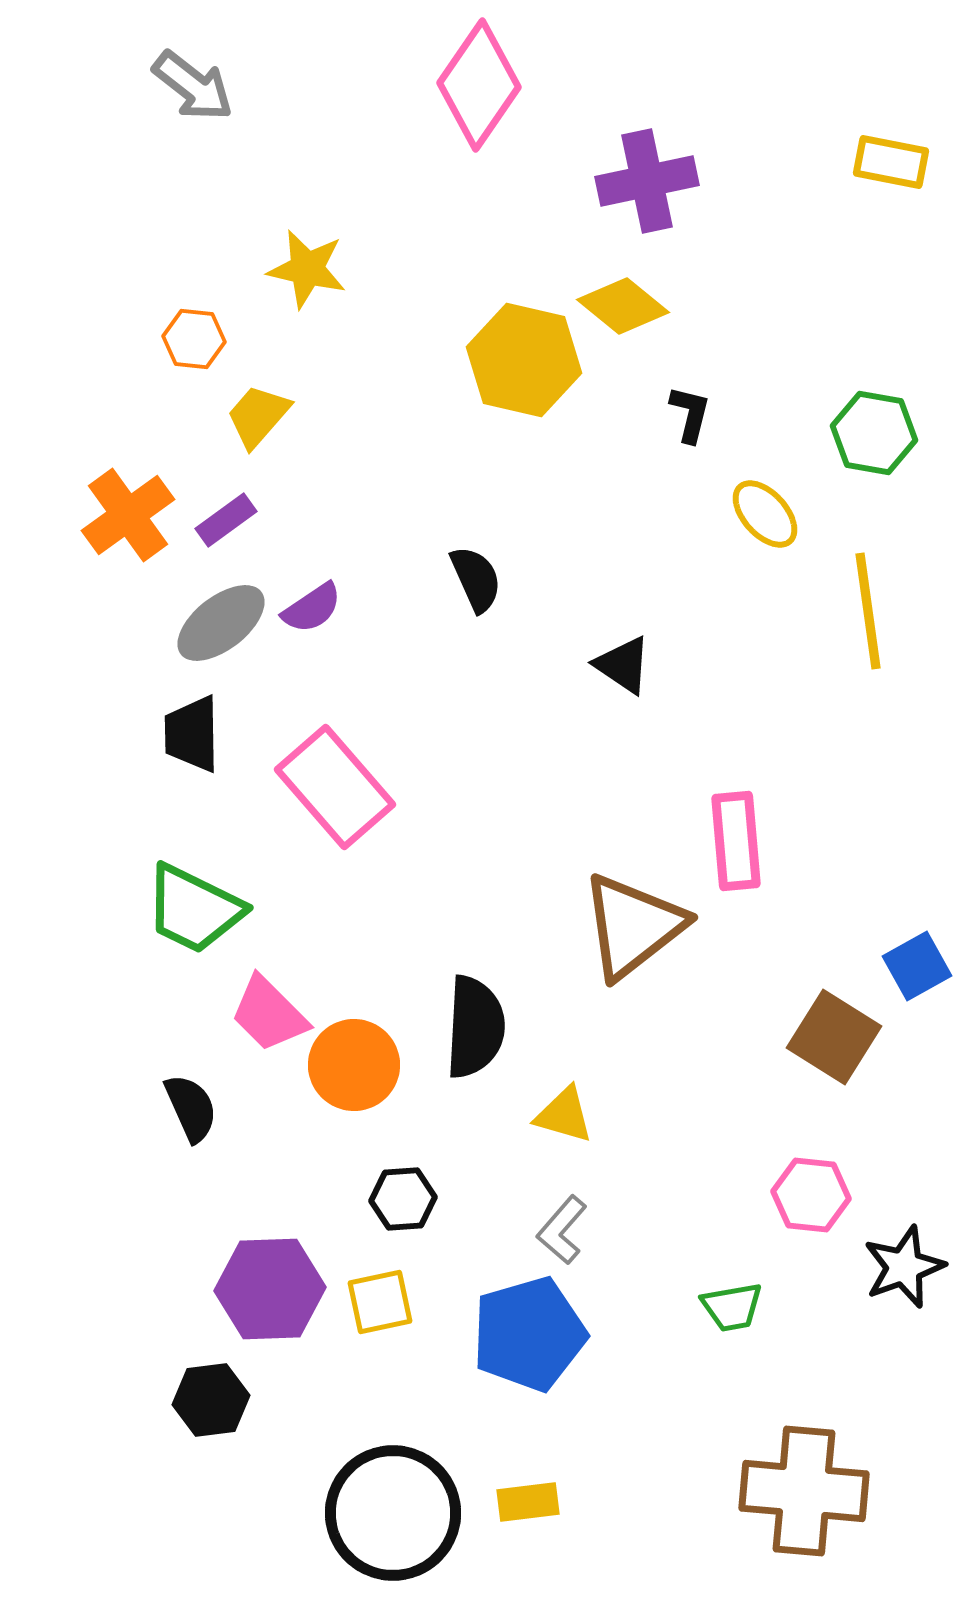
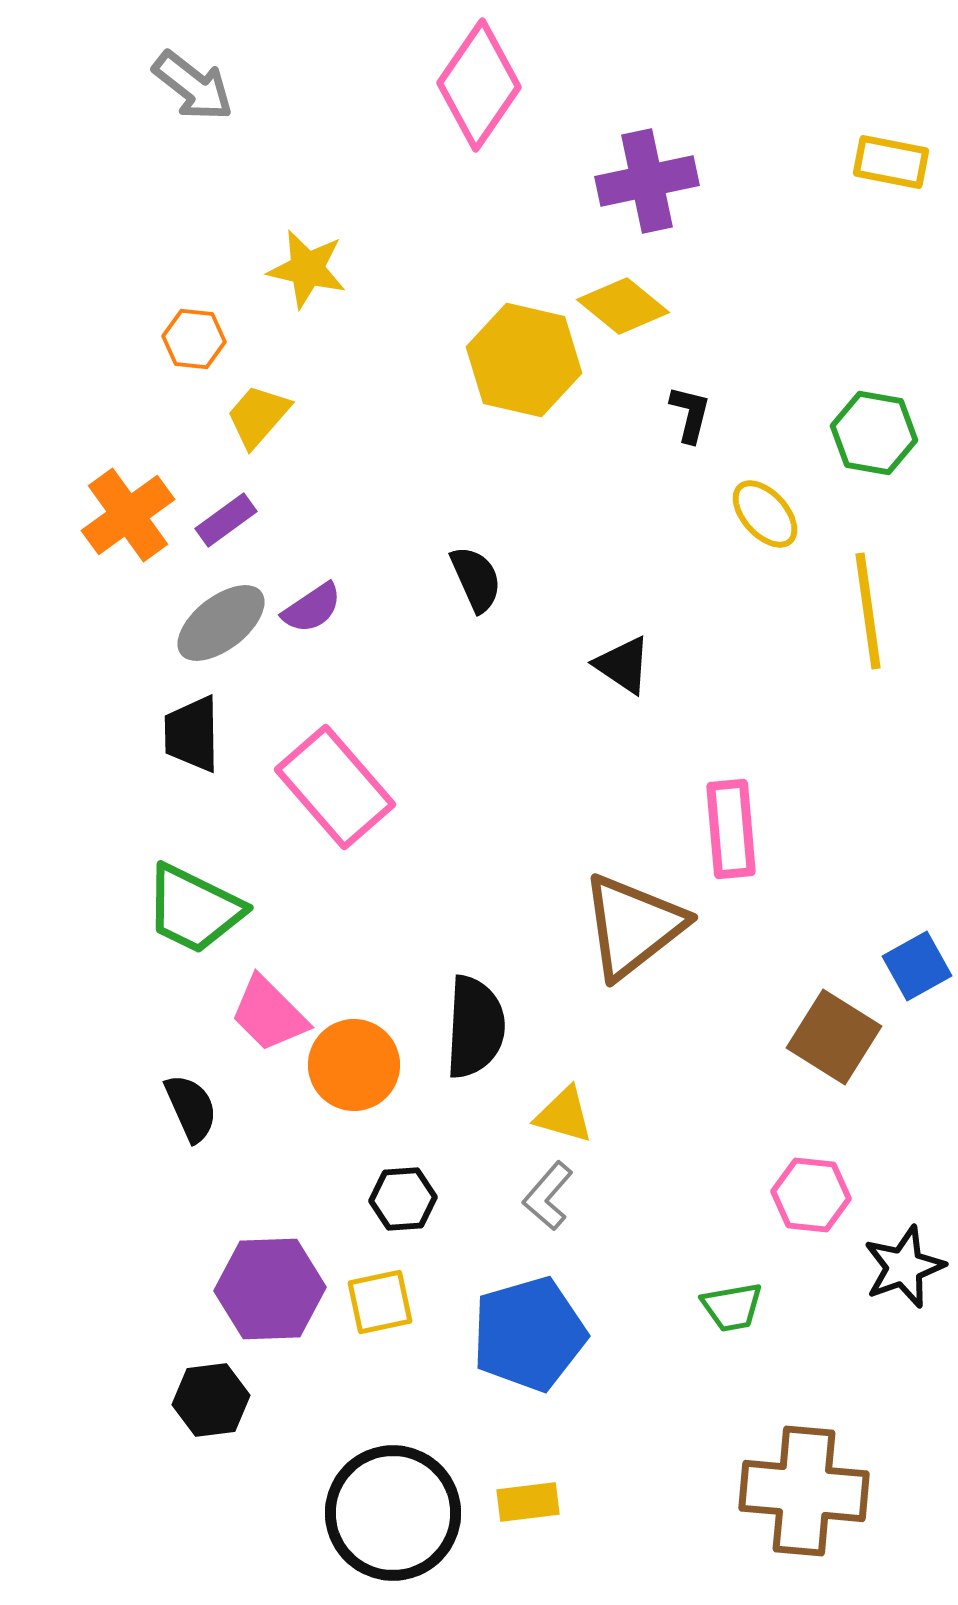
pink rectangle at (736, 841): moved 5 px left, 12 px up
gray L-shape at (562, 1230): moved 14 px left, 34 px up
